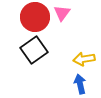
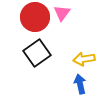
black square: moved 3 px right, 3 px down
